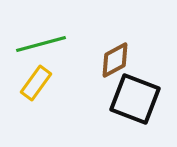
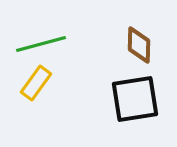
brown diamond: moved 24 px right, 15 px up; rotated 60 degrees counterclockwise
black square: rotated 30 degrees counterclockwise
